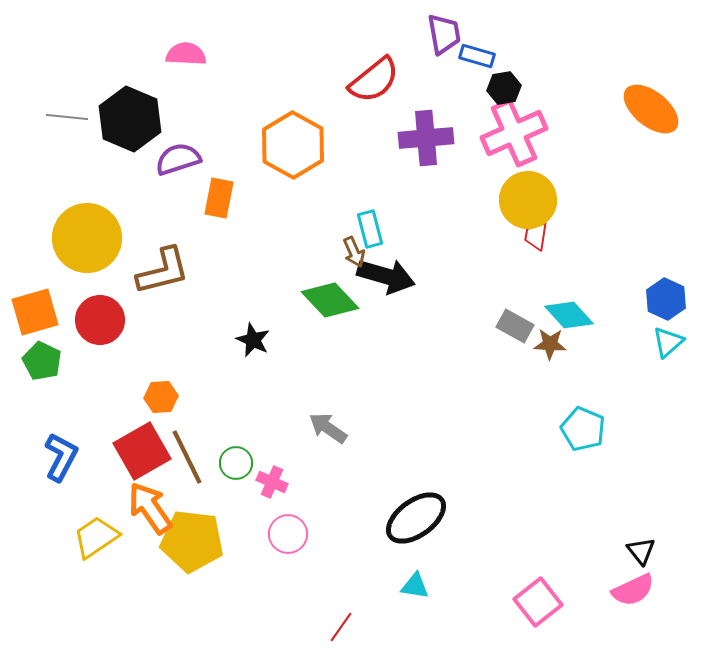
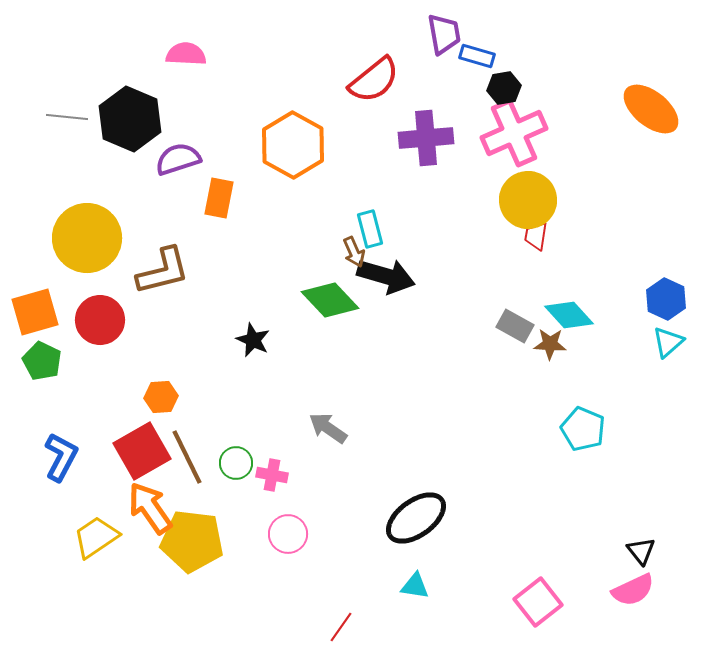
pink cross at (272, 482): moved 7 px up; rotated 12 degrees counterclockwise
